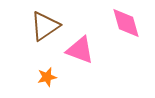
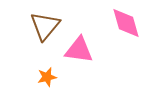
brown triangle: rotated 16 degrees counterclockwise
pink triangle: moved 1 px left; rotated 12 degrees counterclockwise
